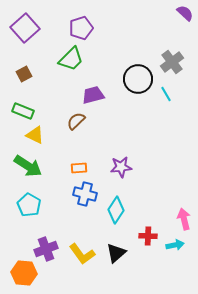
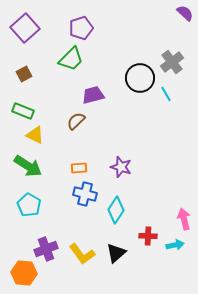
black circle: moved 2 px right, 1 px up
purple star: rotated 25 degrees clockwise
